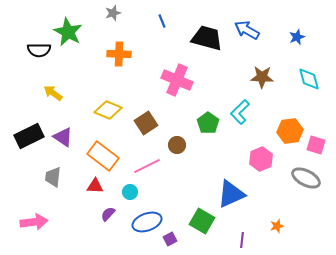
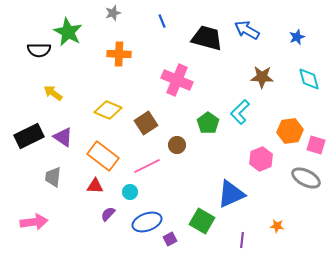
orange star: rotated 24 degrees clockwise
